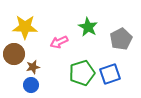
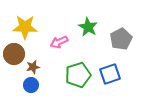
green pentagon: moved 4 px left, 2 px down
